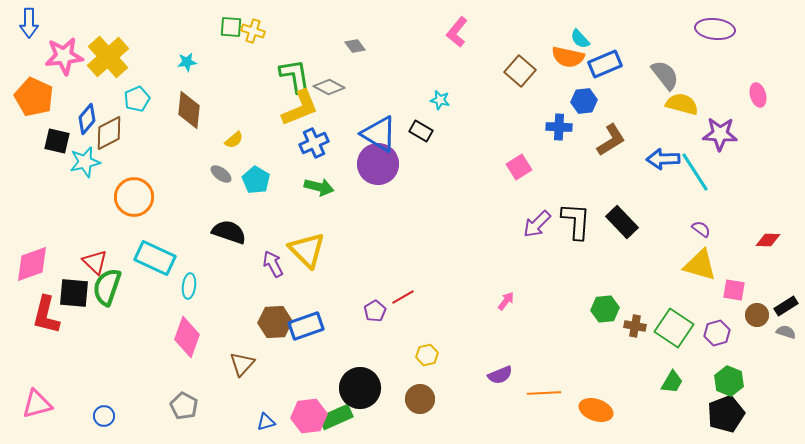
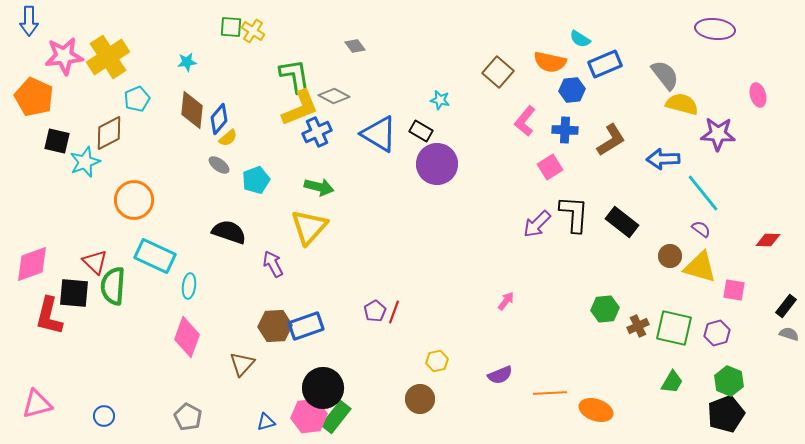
blue arrow at (29, 23): moved 2 px up
yellow cross at (253, 31): rotated 15 degrees clockwise
pink L-shape at (457, 32): moved 68 px right, 89 px down
cyan semicircle at (580, 39): rotated 15 degrees counterclockwise
yellow cross at (108, 57): rotated 9 degrees clockwise
orange semicircle at (568, 57): moved 18 px left, 5 px down
brown square at (520, 71): moved 22 px left, 1 px down
gray diamond at (329, 87): moved 5 px right, 9 px down
blue hexagon at (584, 101): moved 12 px left, 11 px up
brown diamond at (189, 110): moved 3 px right
blue diamond at (87, 119): moved 132 px right
blue cross at (559, 127): moved 6 px right, 3 px down
purple star at (720, 134): moved 2 px left
yellow semicircle at (234, 140): moved 6 px left, 2 px up
blue cross at (314, 143): moved 3 px right, 11 px up
cyan star at (85, 162): rotated 8 degrees counterclockwise
purple circle at (378, 164): moved 59 px right
pink square at (519, 167): moved 31 px right
cyan line at (695, 172): moved 8 px right, 21 px down; rotated 6 degrees counterclockwise
gray ellipse at (221, 174): moved 2 px left, 9 px up
cyan pentagon at (256, 180): rotated 20 degrees clockwise
orange circle at (134, 197): moved 3 px down
black L-shape at (576, 221): moved 2 px left, 7 px up
black rectangle at (622, 222): rotated 8 degrees counterclockwise
yellow triangle at (307, 250): moved 2 px right, 23 px up; rotated 27 degrees clockwise
cyan rectangle at (155, 258): moved 2 px up
yellow triangle at (700, 265): moved 2 px down
green semicircle at (107, 287): moved 6 px right, 1 px up; rotated 15 degrees counterclockwise
red line at (403, 297): moved 9 px left, 15 px down; rotated 40 degrees counterclockwise
black rectangle at (786, 306): rotated 20 degrees counterclockwise
red L-shape at (46, 315): moved 3 px right, 1 px down
brown circle at (757, 315): moved 87 px left, 59 px up
brown hexagon at (275, 322): moved 4 px down
brown cross at (635, 326): moved 3 px right; rotated 35 degrees counterclockwise
green square at (674, 328): rotated 21 degrees counterclockwise
gray semicircle at (786, 332): moved 3 px right, 2 px down
yellow hexagon at (427, 355): moved 10 px right, 6 px down
black circle at (360, 388): moved 37 px left
orange line at (544, 393): moved 6 px right
gray pentagon at (184, 406): moved 4 px right, 11 px down
green rectangle at (336, 417): rotated 28 degrees counterclockwise
